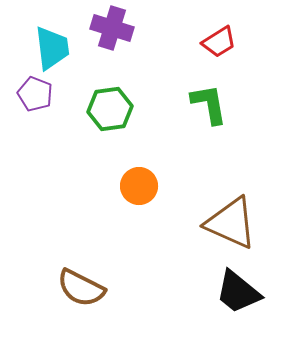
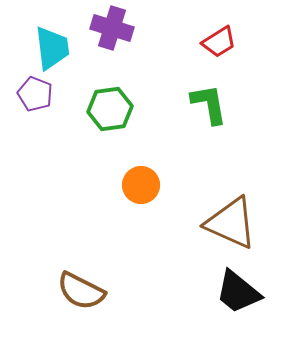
orange circle: moved 2 px right, 1 px up
brown semicircle: moved 3 px down
